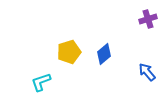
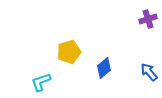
blue diamond: moved 14 px down
blue arrow: moved 2 px right
